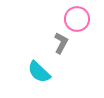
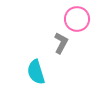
cyan semicircle: moved 3 px left; rotated 30 degrees clockwise
